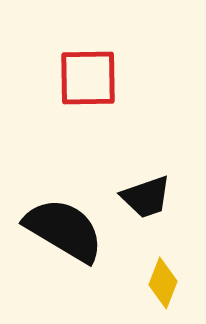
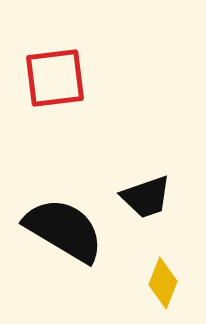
red square: moved 33 px left; rotated 6 degrees counterclockwise
